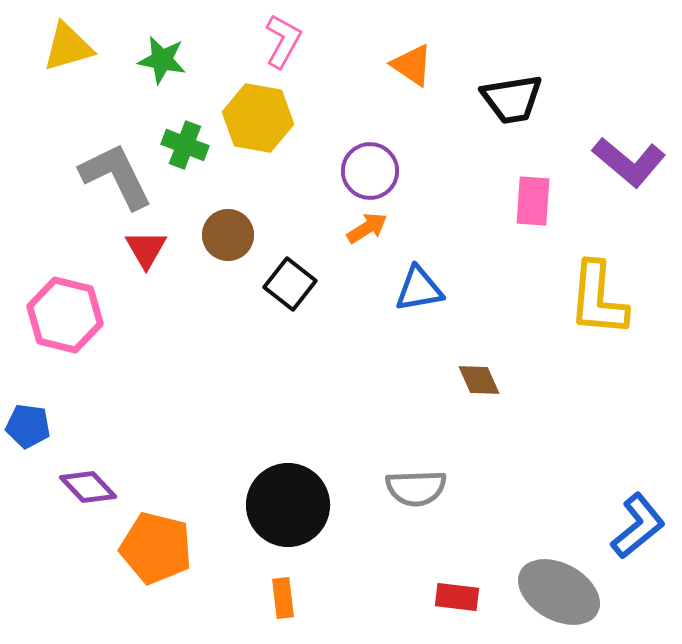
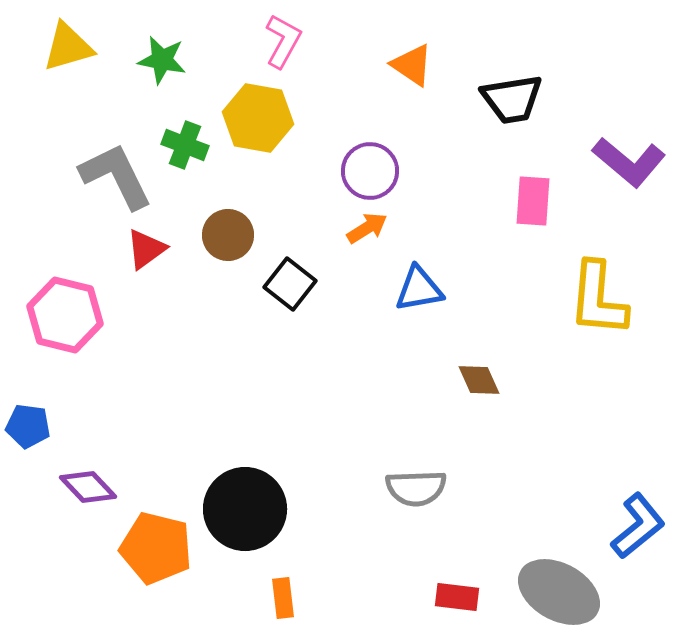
red triangle: rotated 24 degrees clockwise
black circle: moved 43 px left, 4 px down
